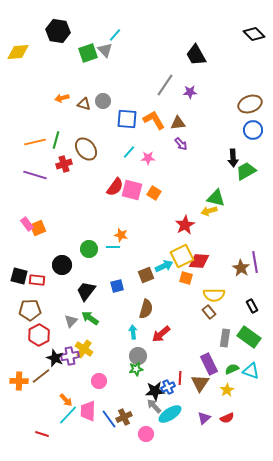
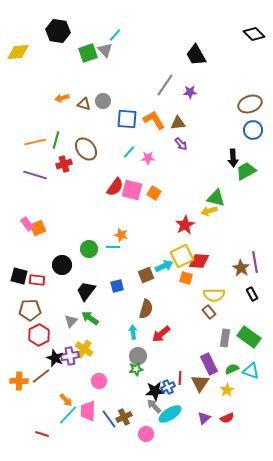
black rectangle at (252, 306): moved 12 px up
